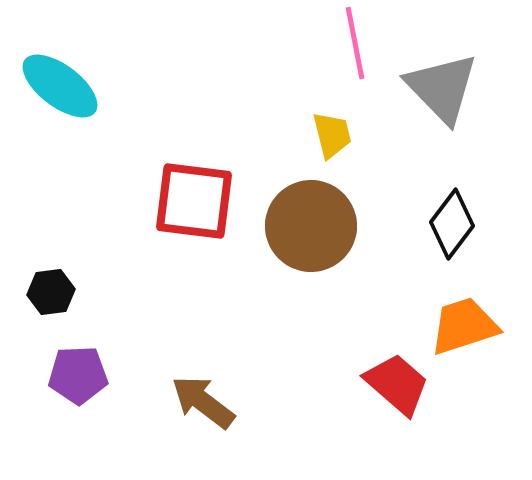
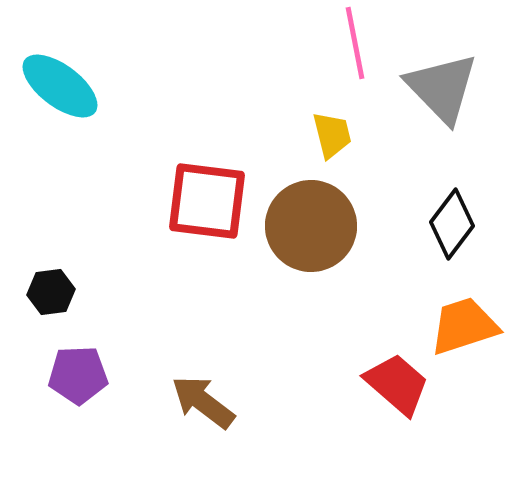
red square: moved 13 px right
